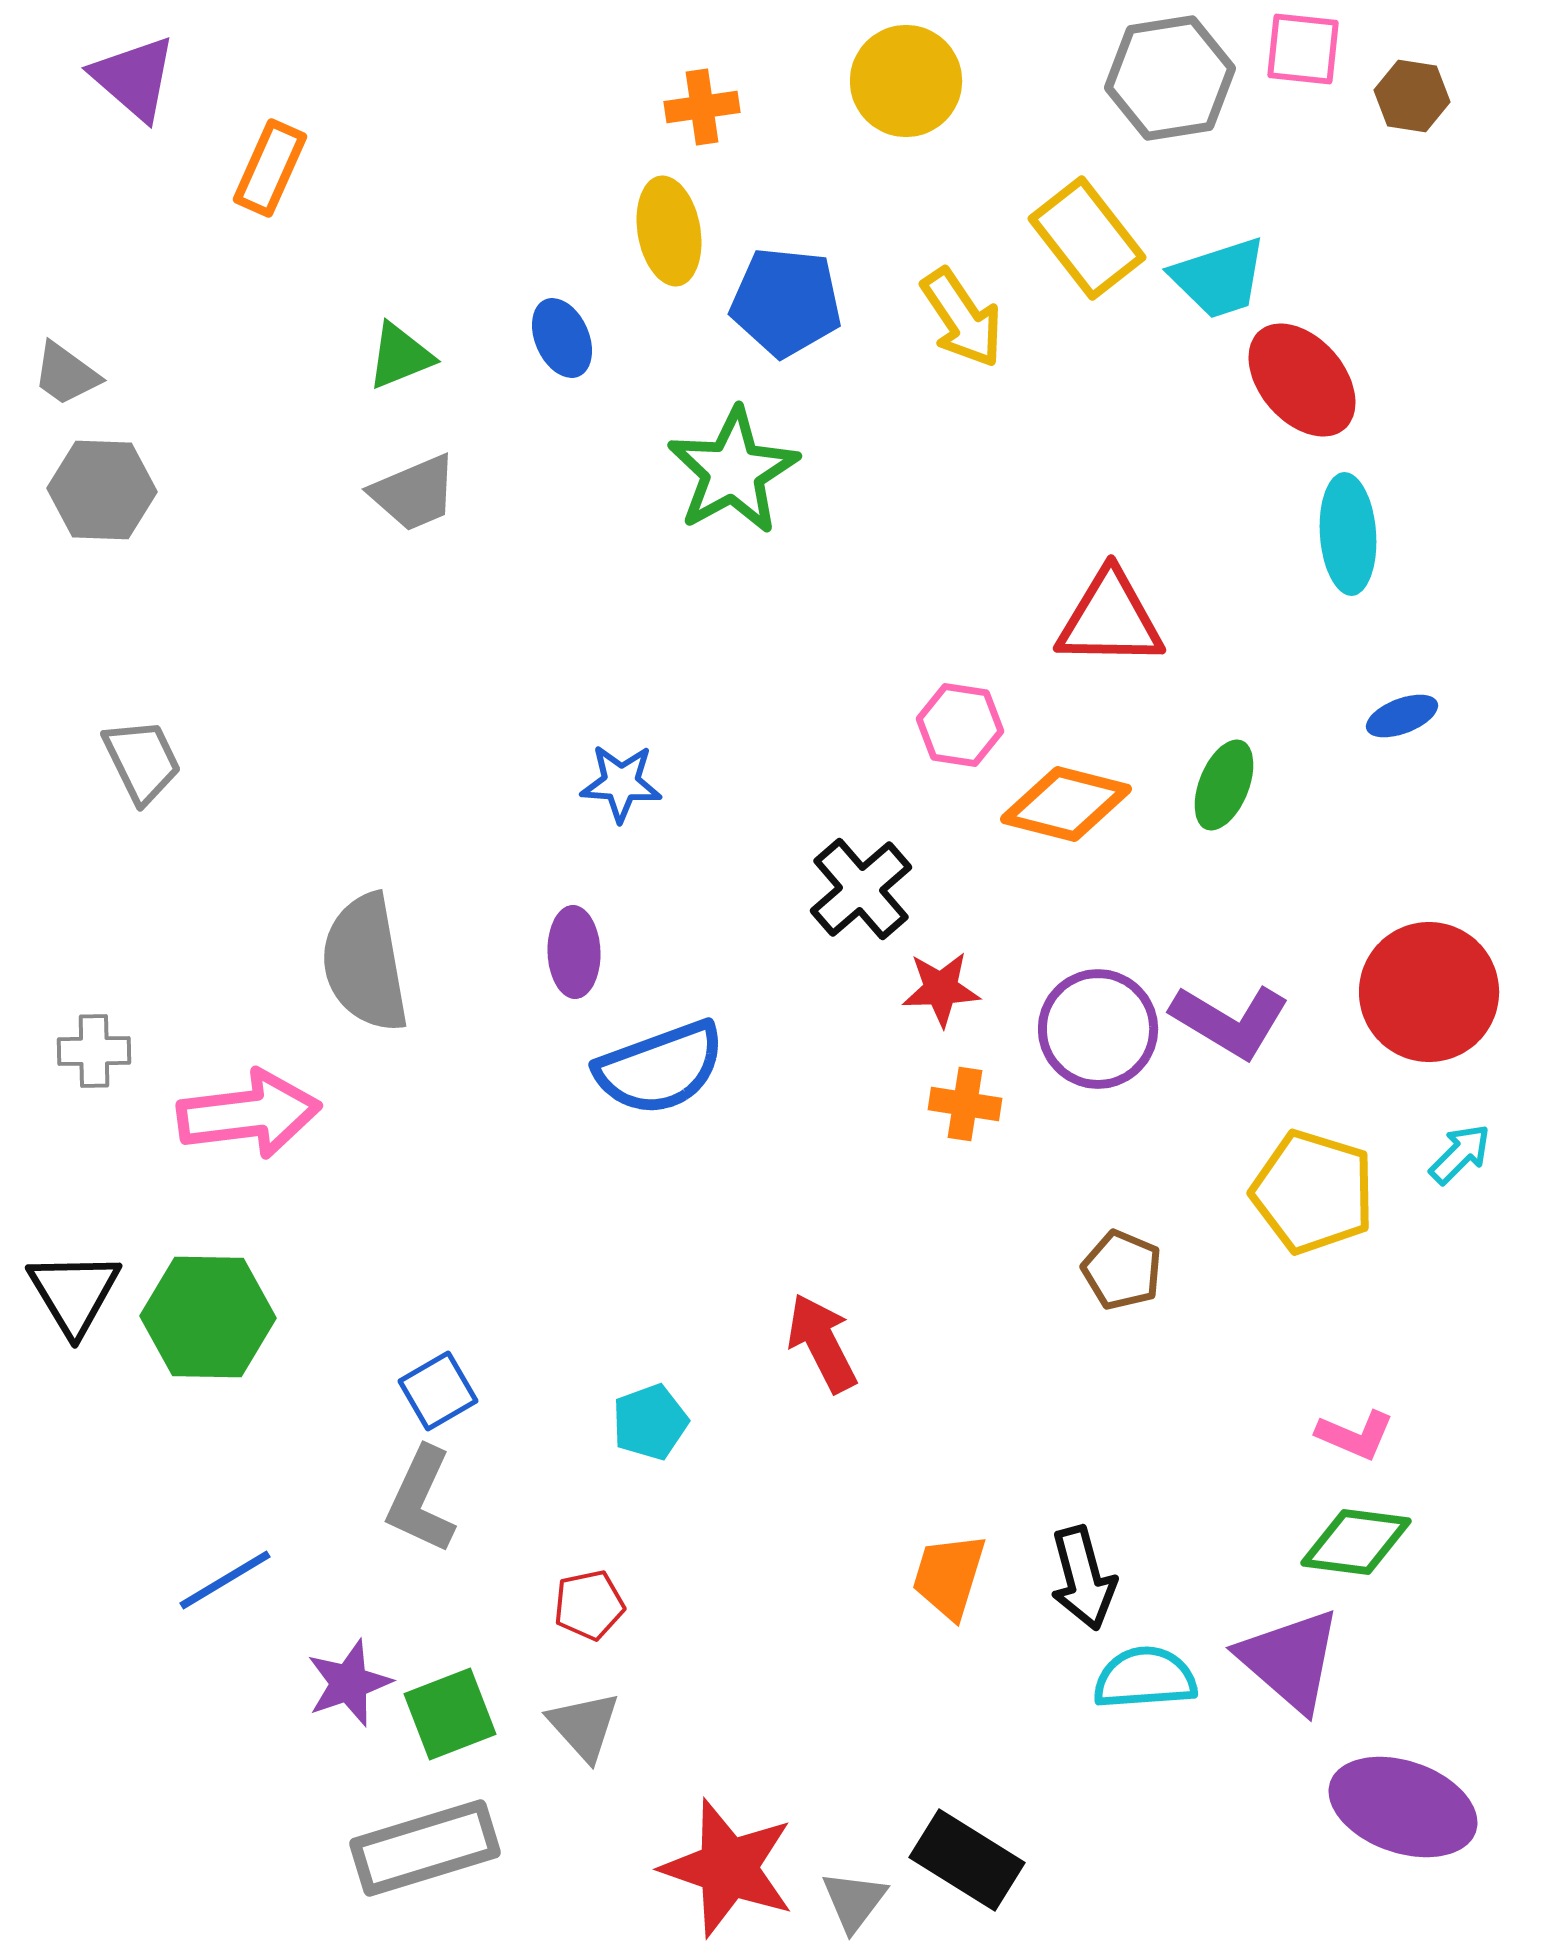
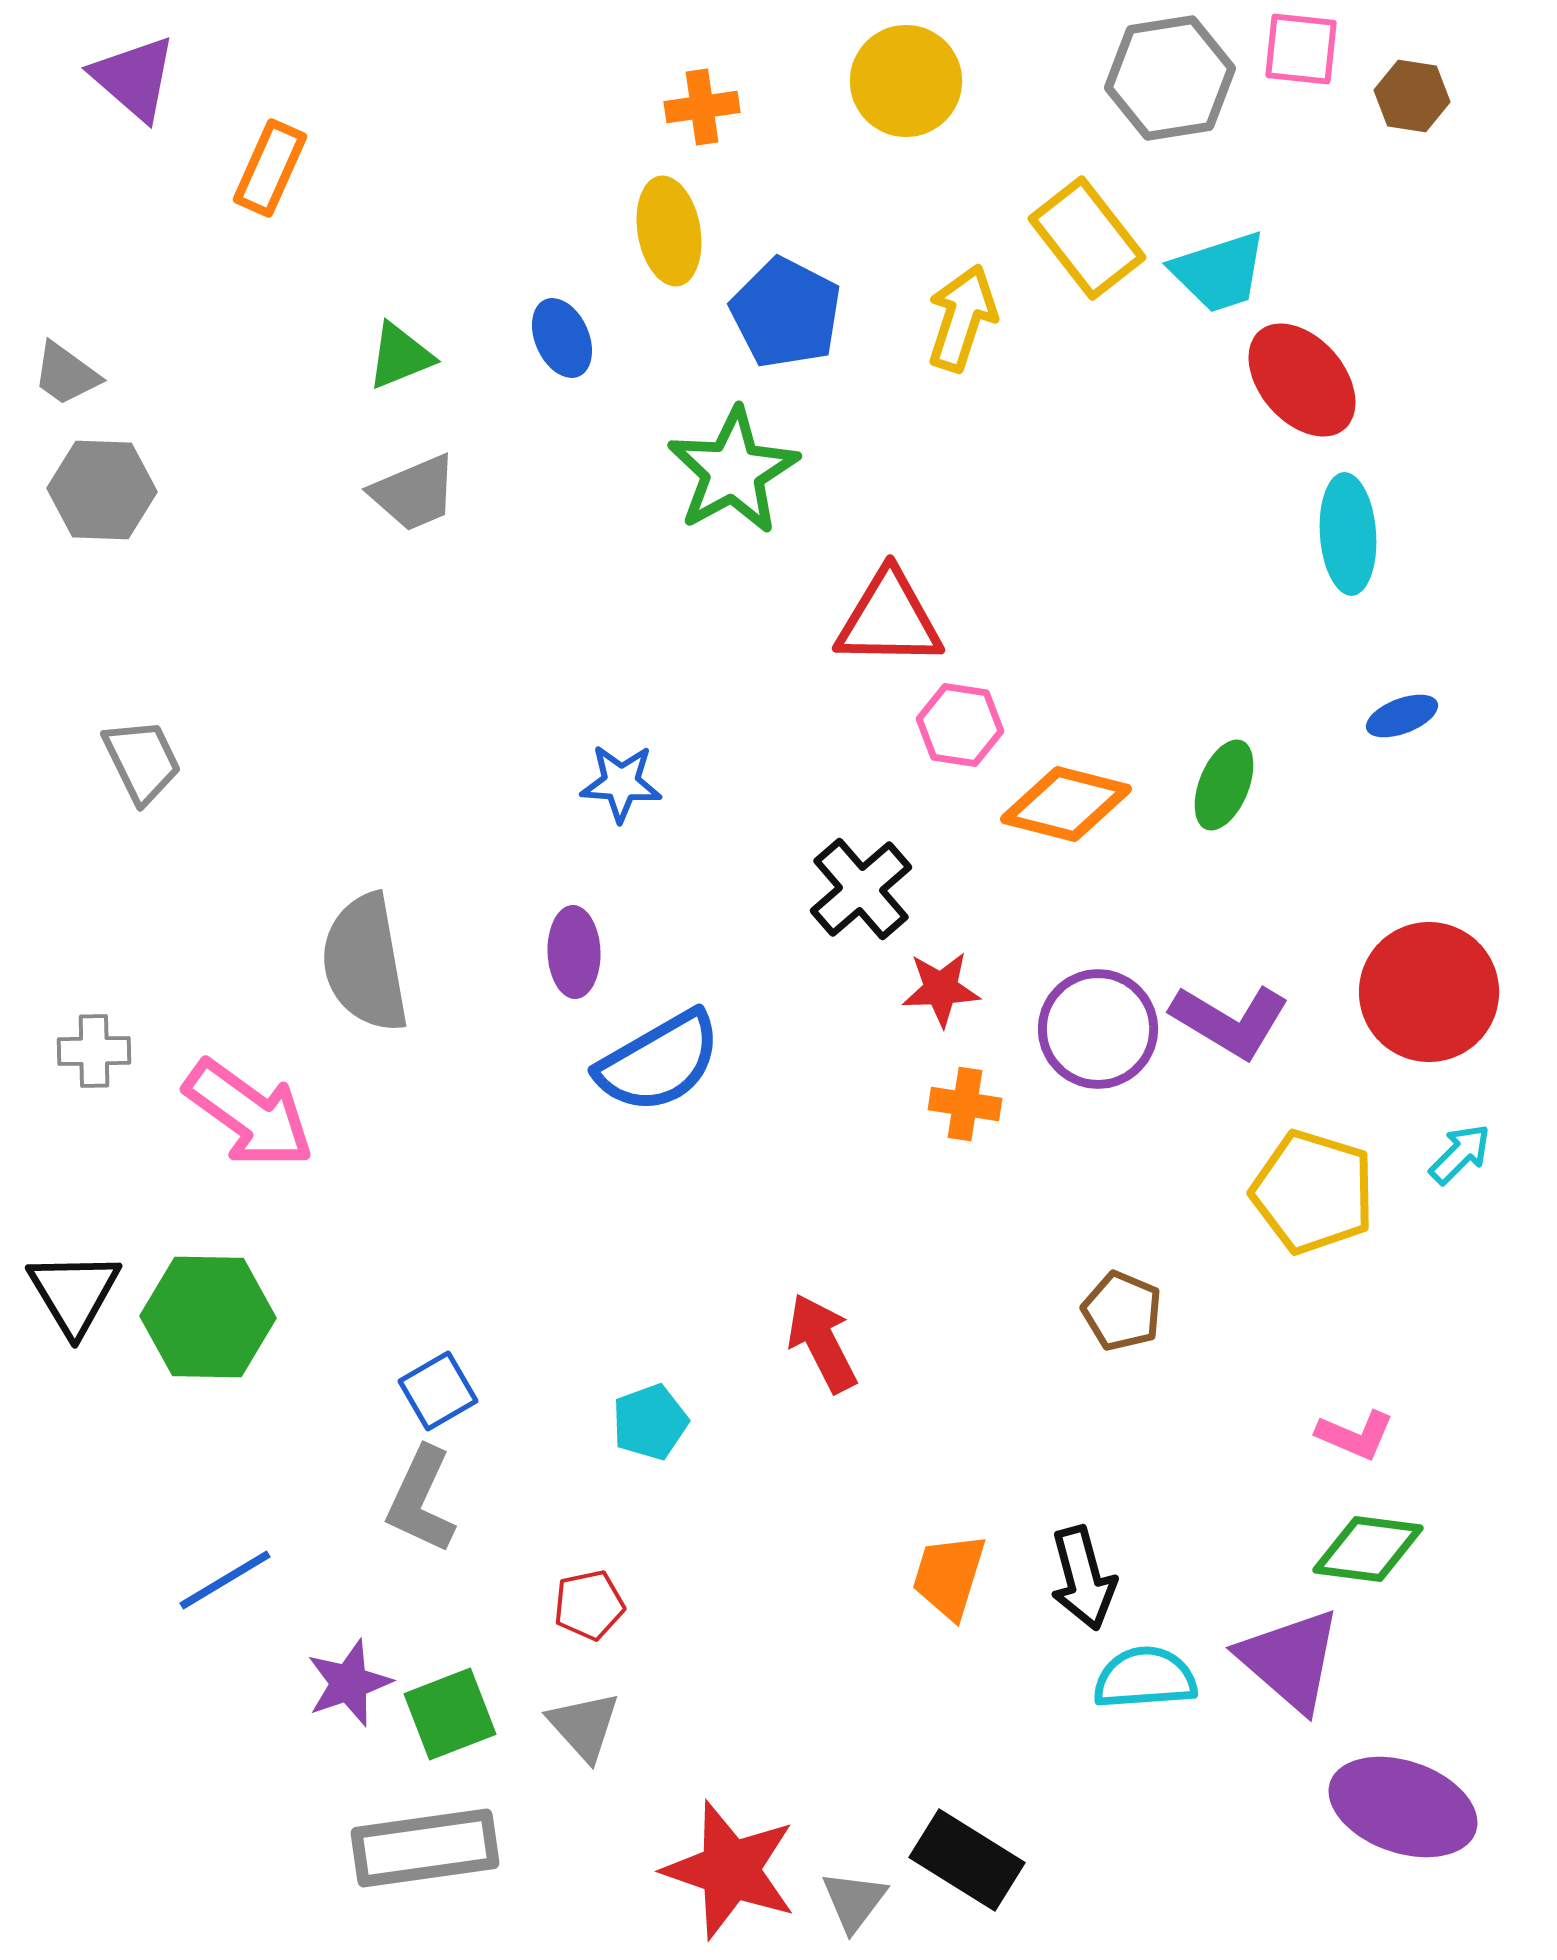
pink square at (1303, 49): moved 2 px left
cyan trapezoid at (1219, 278): moved 6 px up
blue pentagon at (786, 302): moved 11 px down; rotated 21 degrees clockwise
yellow arrow at (962, 318): rotated 128 degrees counterclockwise
red triangle at (1110, 619): moved 221 px left
blue semicircle at (660, 1068): moved 1 px left, 6 px up; rotated 10 degrees counterclockwise
pink arrow at (249, 1114): rotated 43 degrees clockwise
brown pentagon at (1122, 1270): moved 41 px down
green diamond at (1356, 1542): moved 12 px right, 7 px down
gray rectangle at (425, 1848): rotated 9 degrees clockwise
red star at (728, 1868): moved 2 px right, 2 px down
